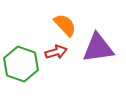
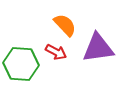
red arrow: rotated 45 degrees clockwise
green hexagon: rotated 16 degrees counterclockwise
